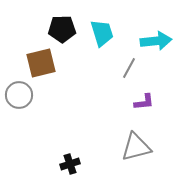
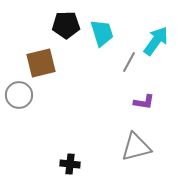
black pentagon: moved 4 px right, 4 px up
cyan arrow: rotated 48 degrees counterclockwise
gray line: moved 6 px up
purple L-shape: rotated 15 degrees clockwise
black cross: rotated 24 degrees clockwise
